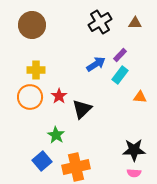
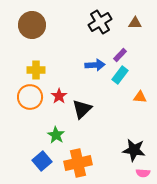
blue arrow: moved 1 px left, 1 px down; rotated 30 degrees clockwise
black star: rotated 10 degrees clockwise
orange cross: moved 2 px right, 4 px up
pink semicircle: moved 9 px right
